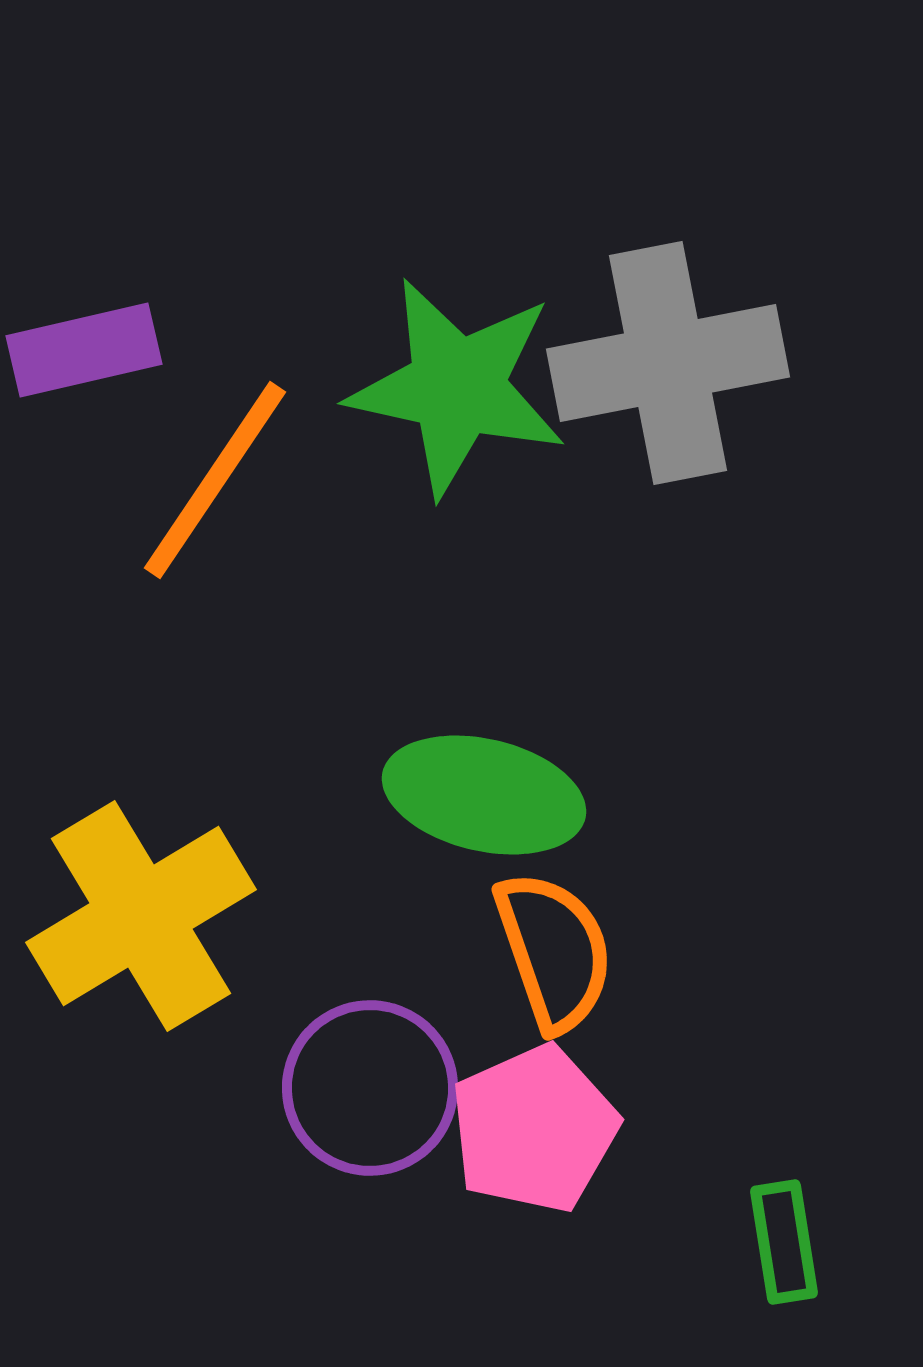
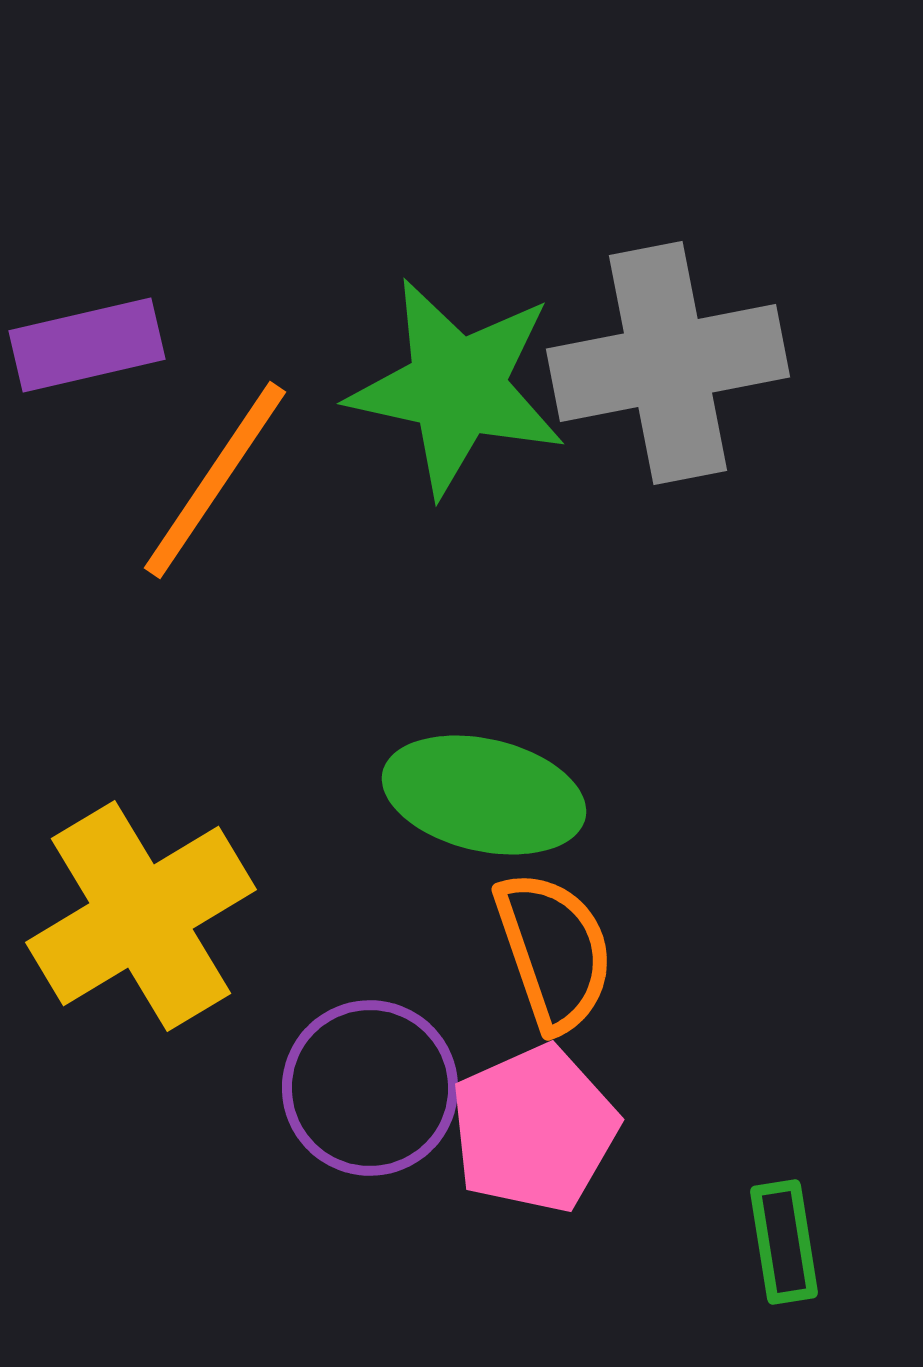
purple rectangle: moved 3 px right, 5 px up
